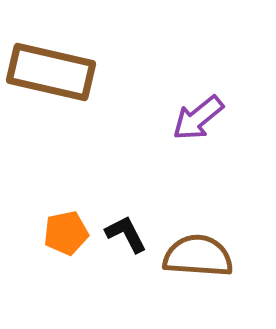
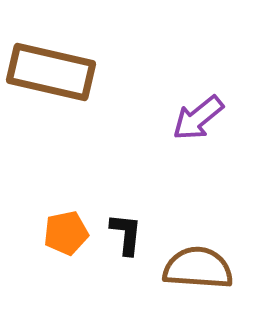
black L-shape: rotated 33 degrees clockwise
brown semicircle: moved 12 px down
